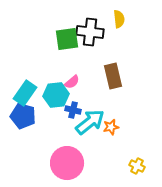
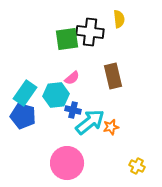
pink semicircle: moved 4 px up
